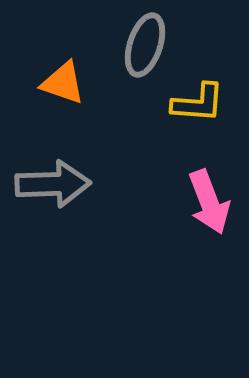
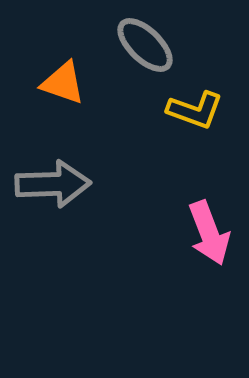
gray ellipse: rotated 64 degrees counterclockwise
yellow L-shape: moved 3 px left, 7 px down; rotated 16 degrees clockwise
pink arrow: moved 31 px down
